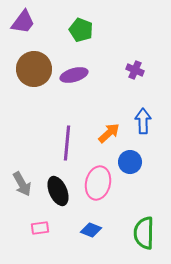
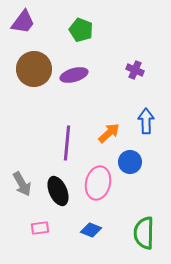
blue arrow: moved 3 px right
